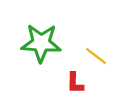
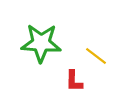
red L-shape: moved 1 px left, 2 px up
